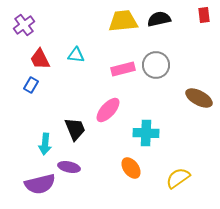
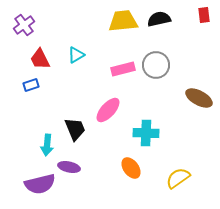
cyan triangle: rotated 36 degrees counterclockwise
blue rectangle: rotated 42 degrees clockwise
cyan arrow: moved 2 px right, 1 px down
